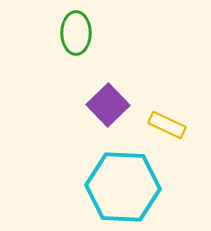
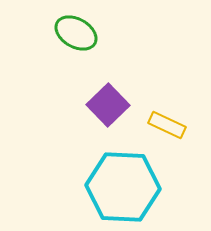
green ellipse: rotated 60 degrees counterclockwise
